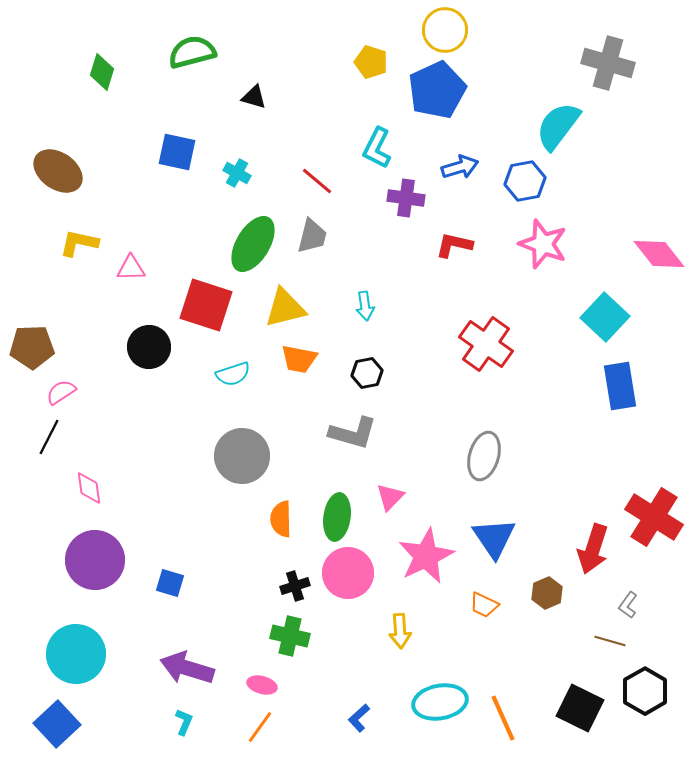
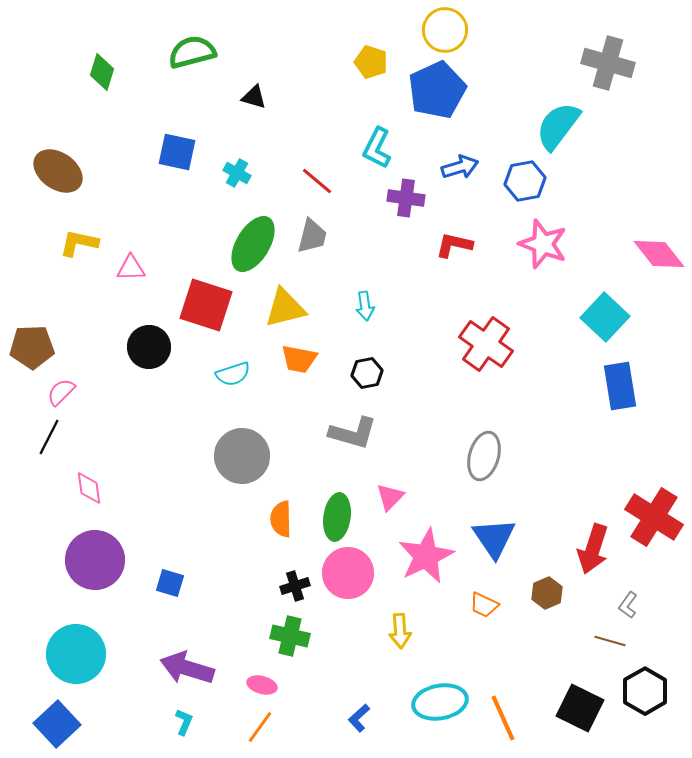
pink semicircle at (61, 392): rotated 12 degrees counterclockwise
